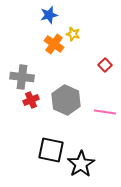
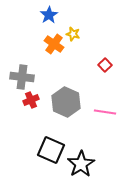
blue star: rotated 18 degrees counterclockwise
gray hexagon: moved 2 px down
black square: rotated 12 degrees clockwise
